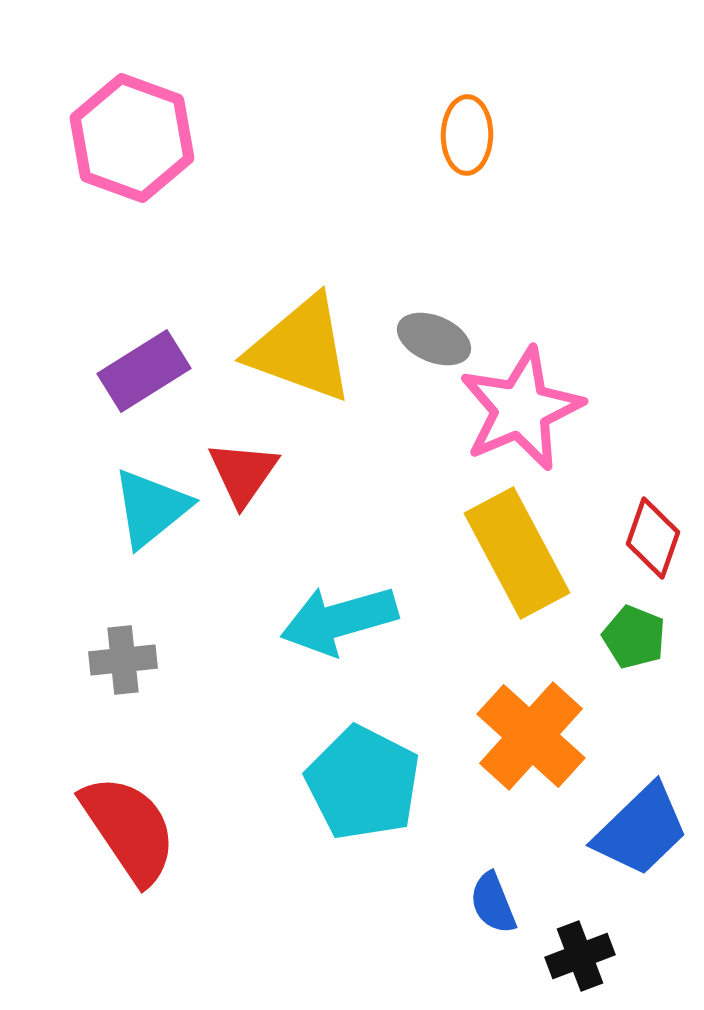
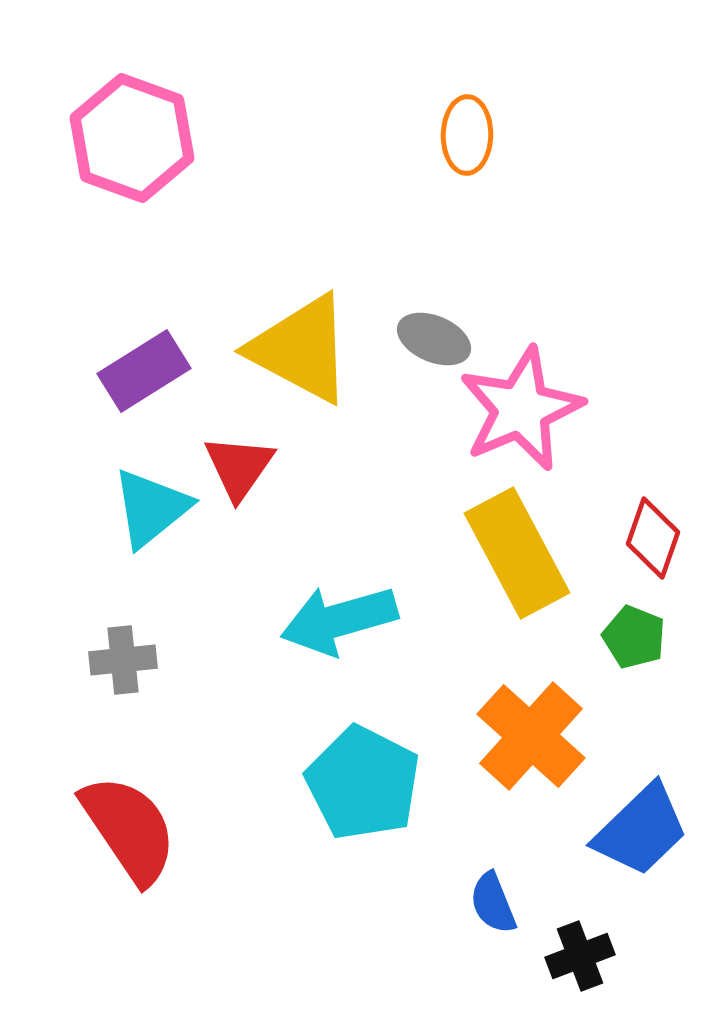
yellow triangle: rotated 8 degrees clockwise
red triangle: moved 4 px left, 6 px up
